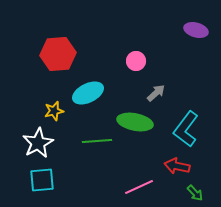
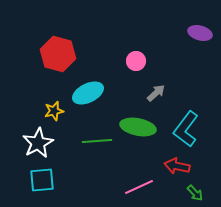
purple ellipse: moved 4 px right, 3 px down
red hexagon: rotated 20 degrees clockwise
green ellipse: moved 3 px right, 5 px down
